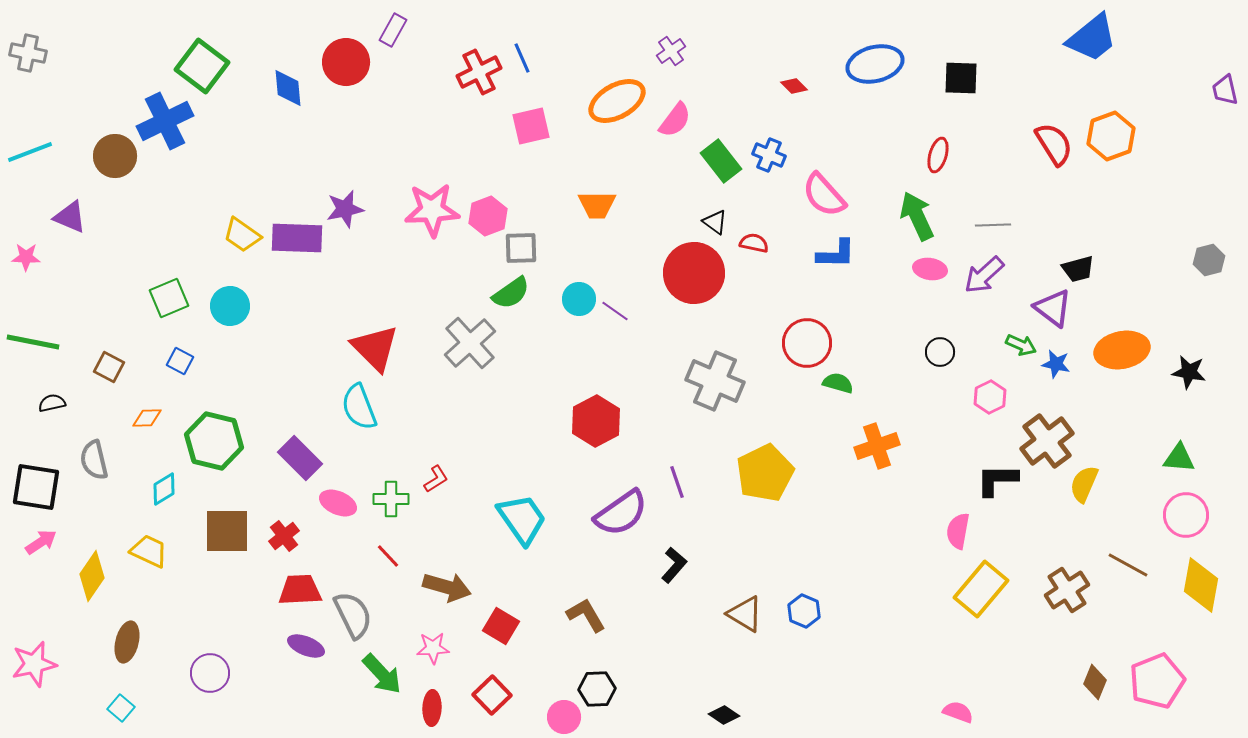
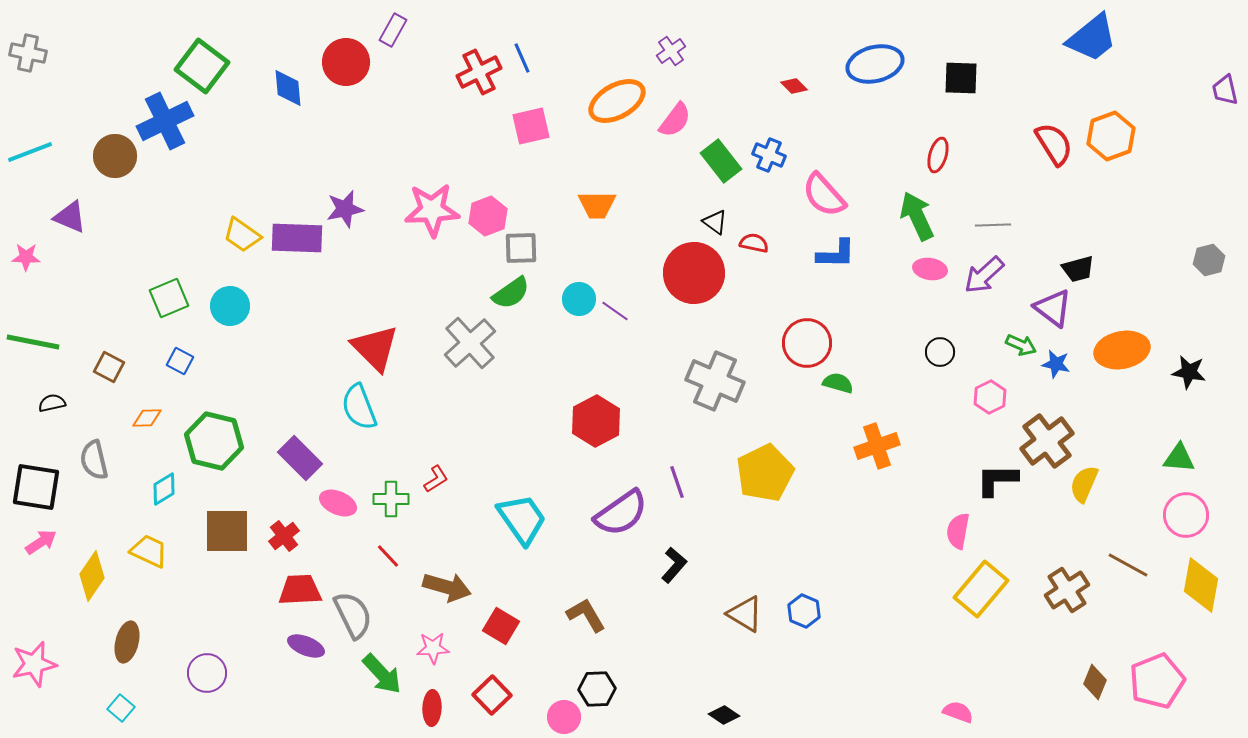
purple circle at (210, 673): moved 3 px left
